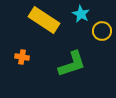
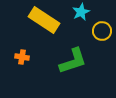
cyan star: moved 2 px up; rotated 18 degrees clockwise
green L-shape: moved 1 px right, 3 px up
